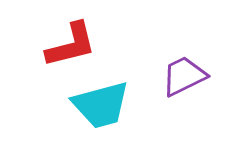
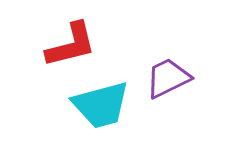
purple trapezoid: moved 16 px left, 2 px down
